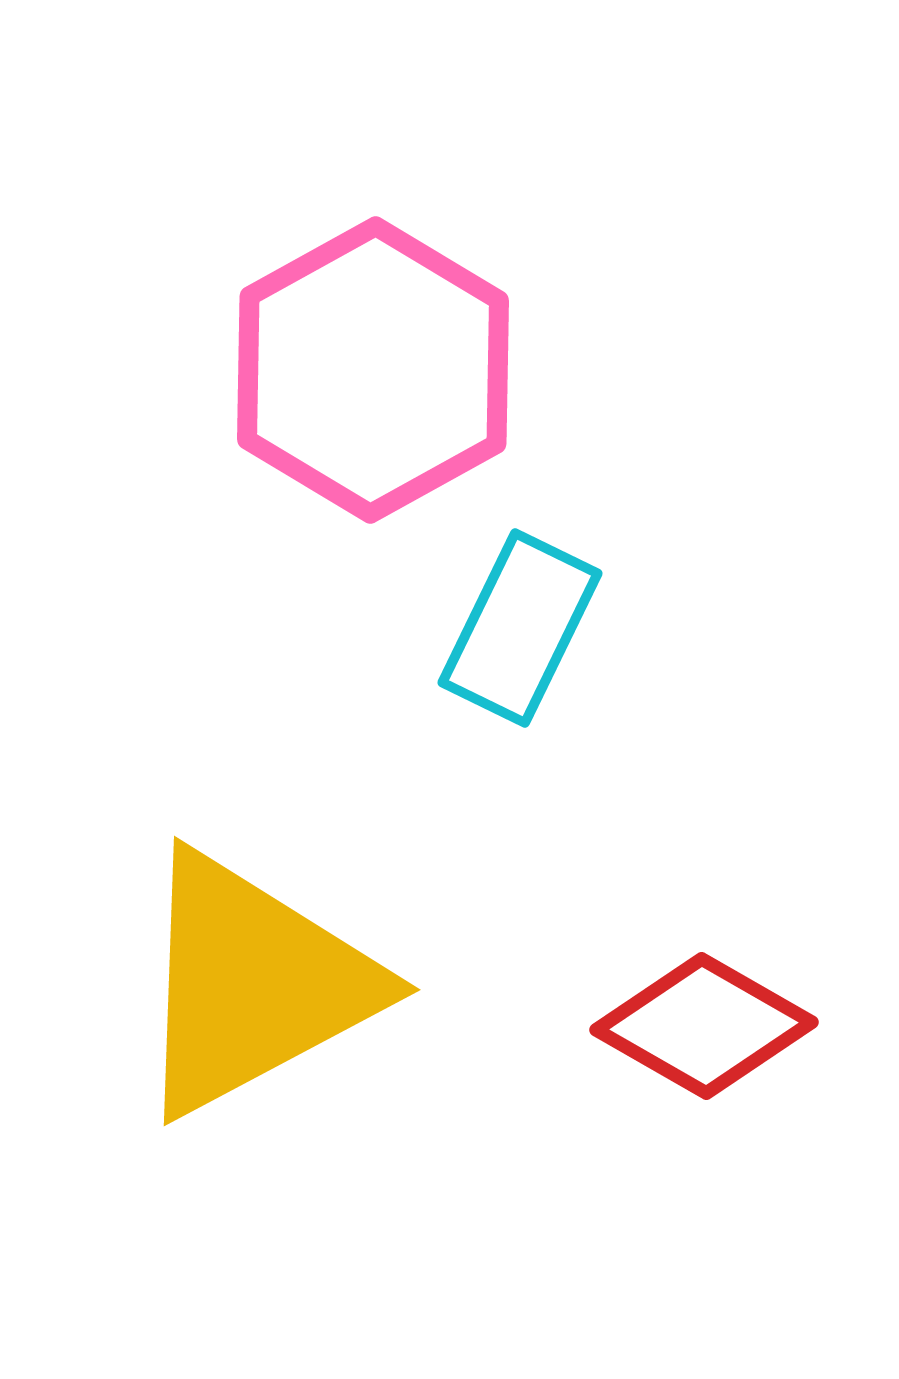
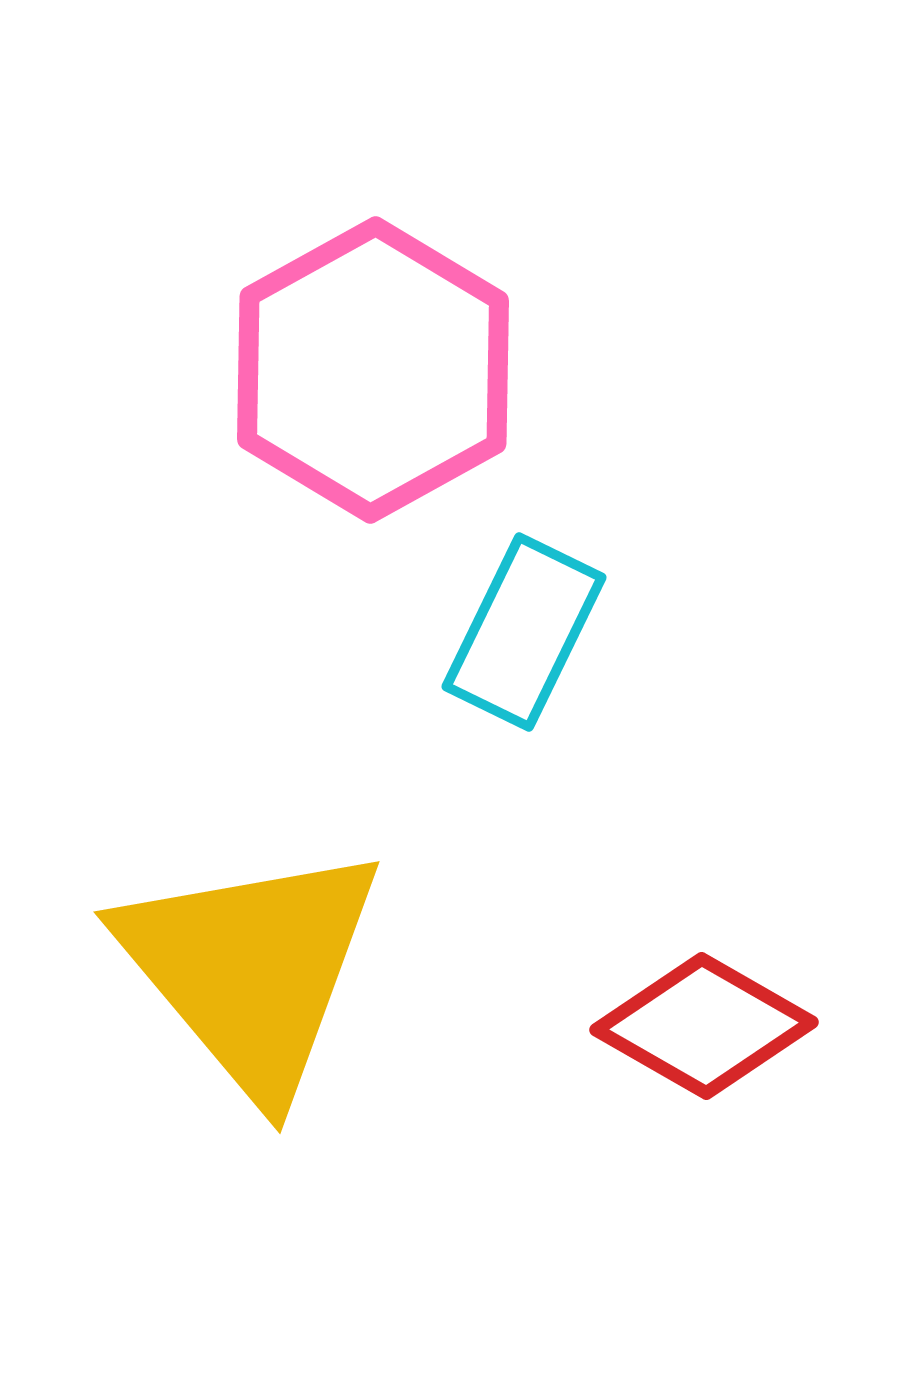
cyan rectangle: moved 4 px right, 4 px down
yellow triangle: moved 2 px left, 15 px up; rotated 42 degrees counterclockwise
